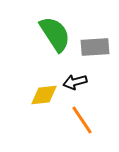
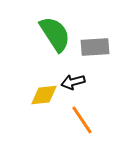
black arrow: moved 2 px left
